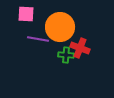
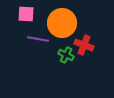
orange circle: moved 2 px right, 4 px up
red cross: moved 4 px right, 3 px up
green cross: rotated 21 degrees clockwise
